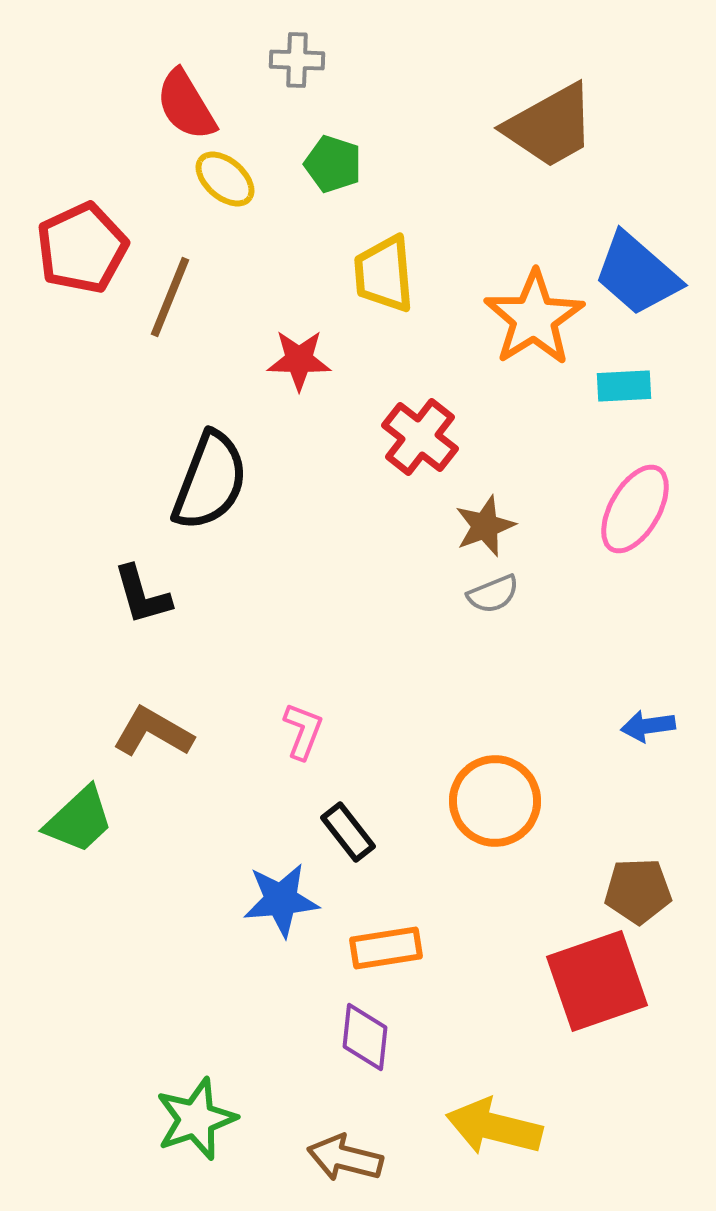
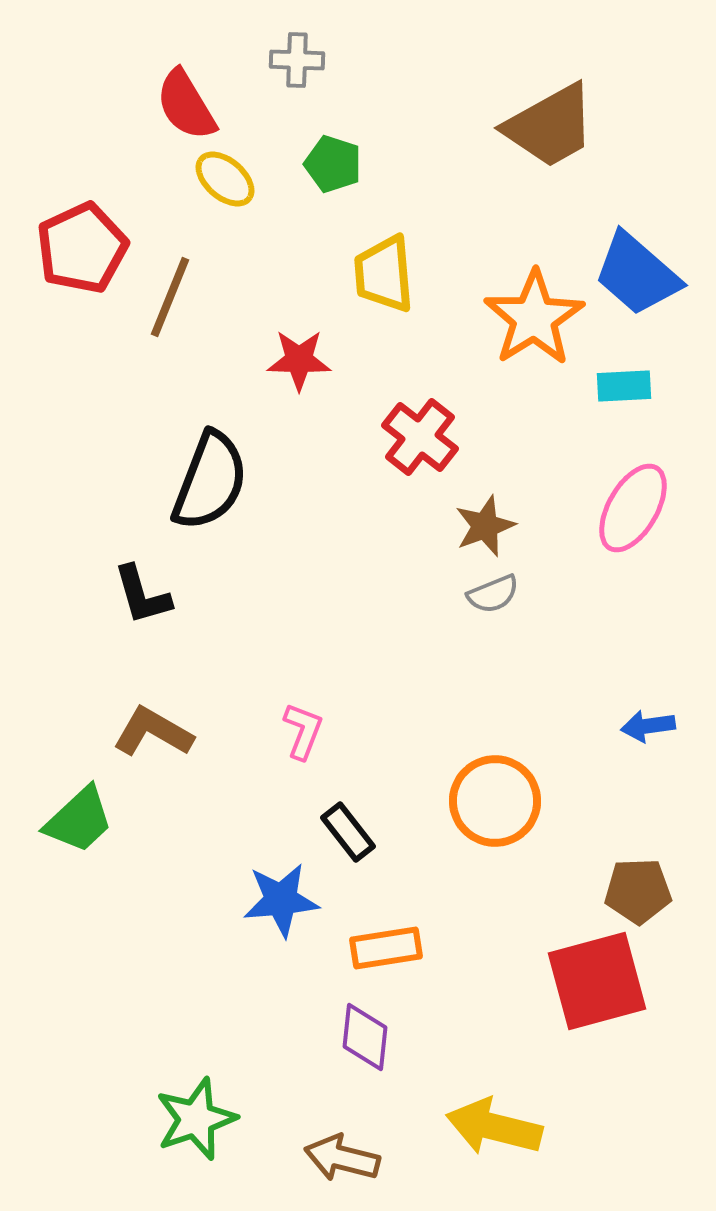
pink ellipse: moved 2 px left, 1 px up
red square: rotated 4 degrees clockwise
brown arrow: moved 3 px left
